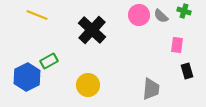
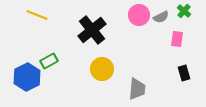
green cross: rotated 24 degrees clockwise
gray semicircle: moved 1 px down; rotated 70 degrees counterclockwise
black cross: rotated 8 degrees clockwise
pink rectangle: moved 6 px up
black rectangle: moved 3 px left, 2 px down
yellow circle: moved 14 px right, 16 px up
gray trapezoid: moved 14 px left
